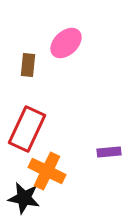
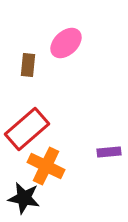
red rectangle: rotated 24 degrees clockwise
orange cross: moved 1 px left, 5 px up
